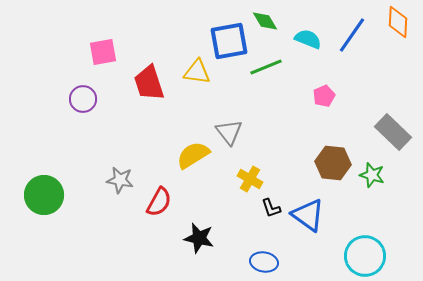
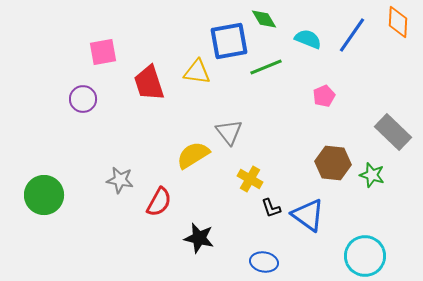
green diamond: moved 1 px left, 2 px up
